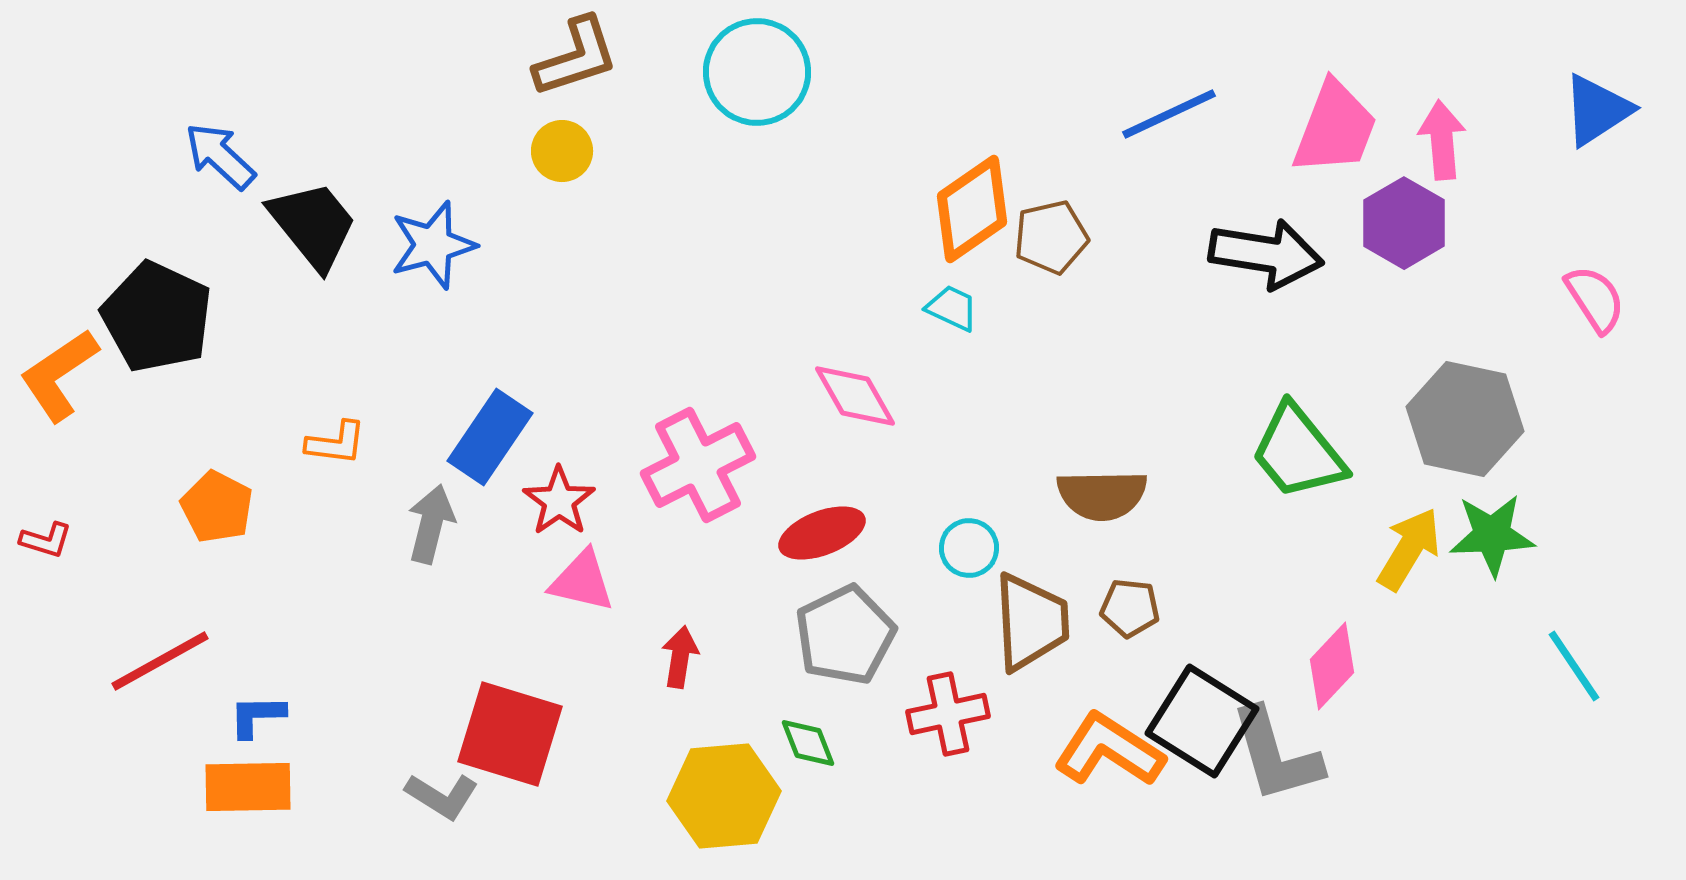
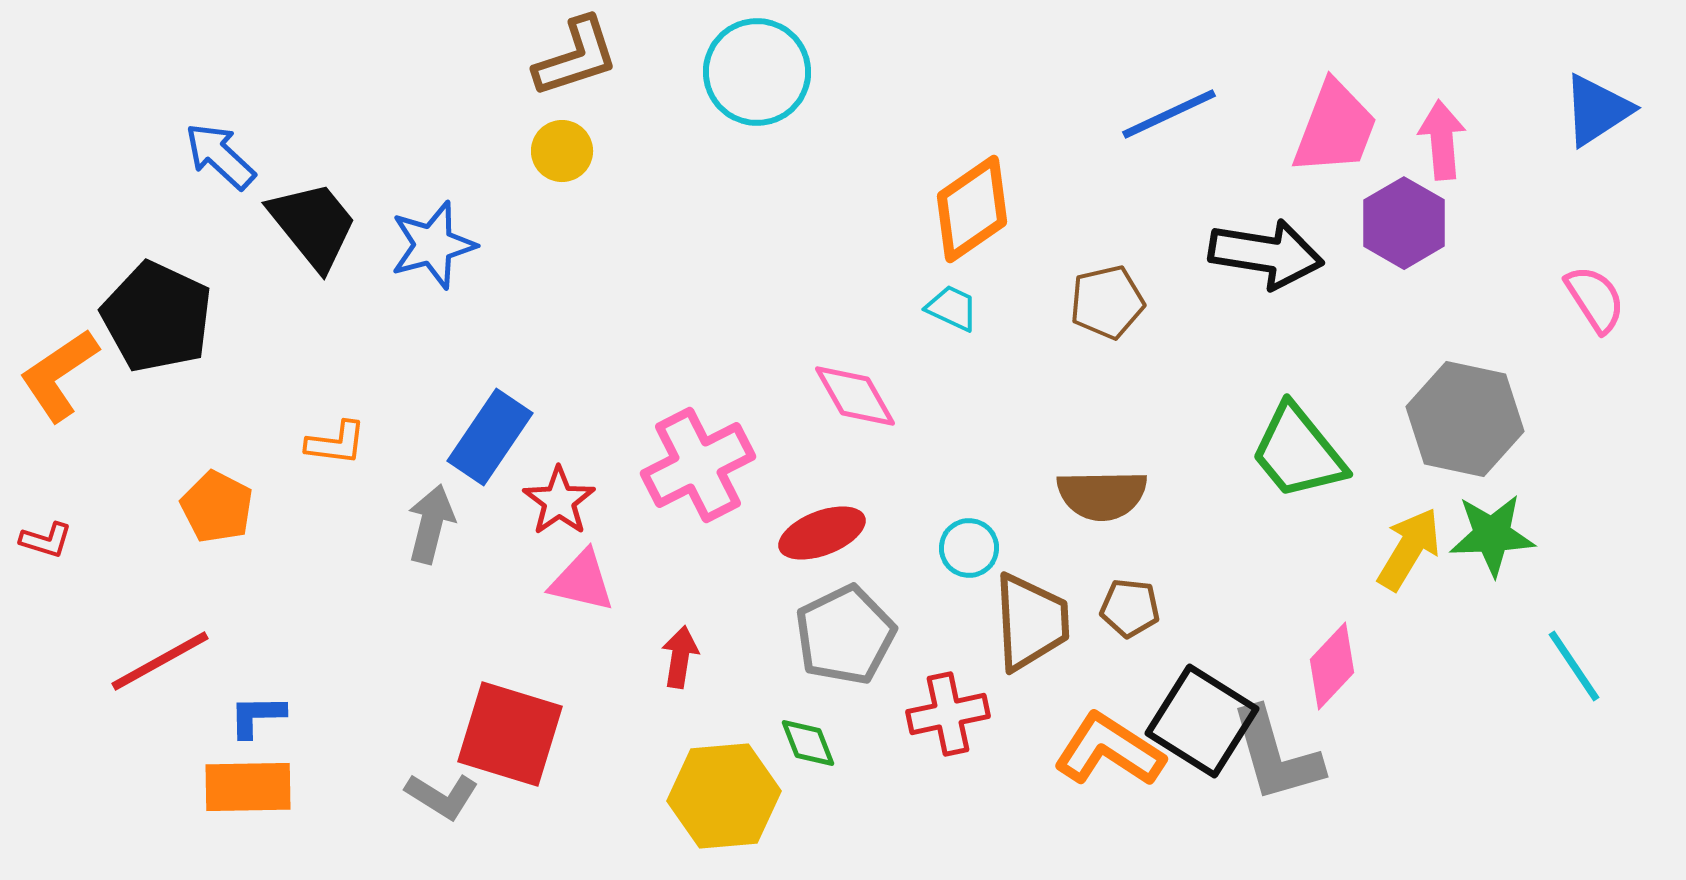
brown pentagon at (1051, 237): moved 56 px right, 65 px down
